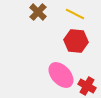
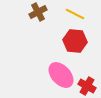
brown cross: rotated 18 degrees clockwise
red hexagon: moved 1 px left
